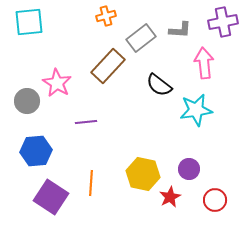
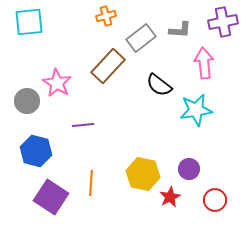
purple line: moved 3 px left, 3 px down
blue hexagon: rotated 20 degrees clockwise
